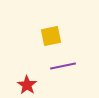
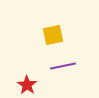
yellow square: moved 2 px right, 1 px up
